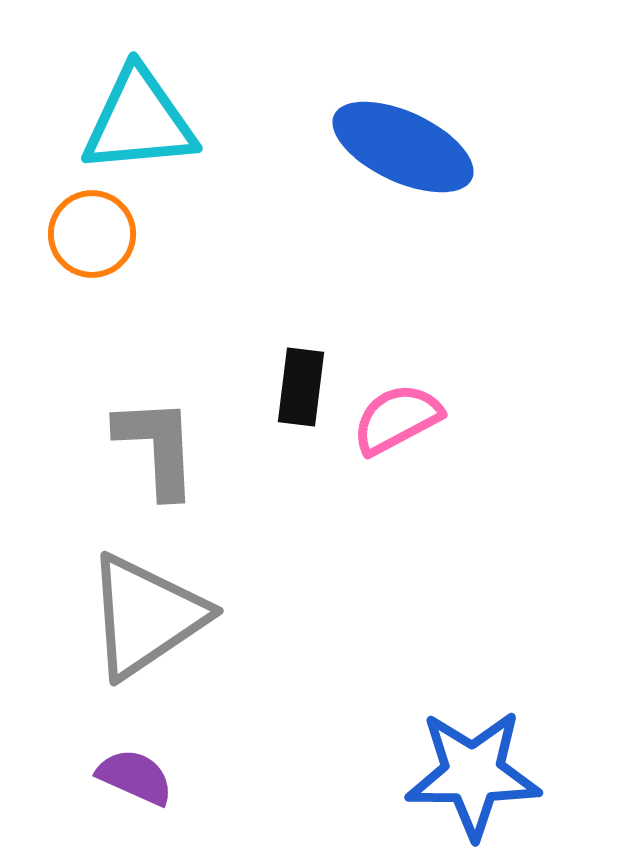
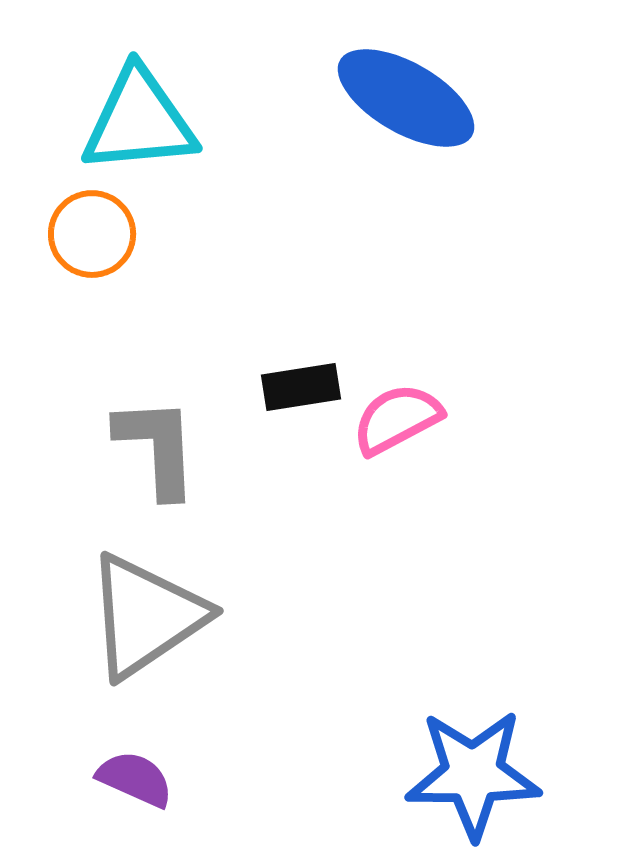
blue ellipse: moved 3 px right, 49 px up; rotated 5 degrees clockwise
black rectangle: rotated 74 degrees clockwise
purple semicircle: moved 2 px down
